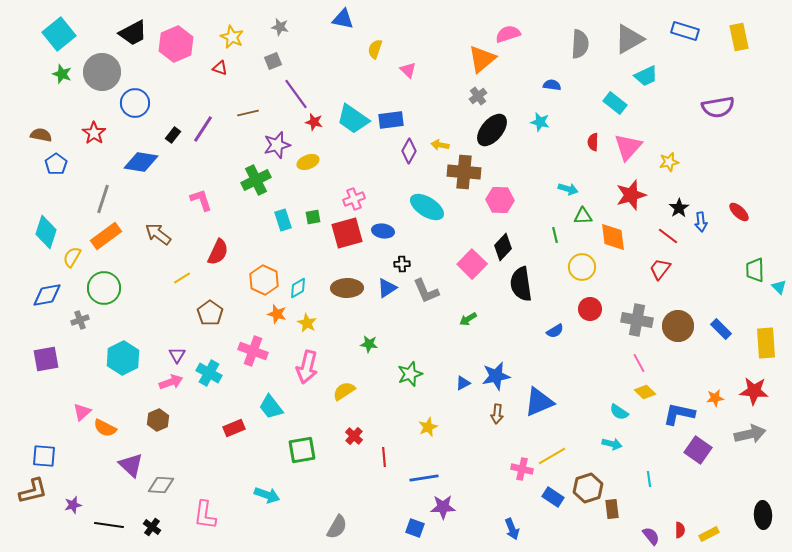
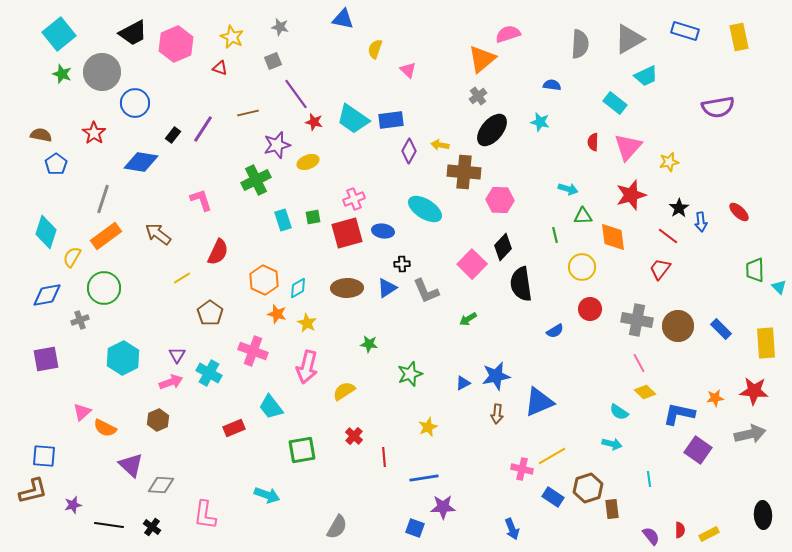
cyan ellipse at (427, 207): moved 2 px left, 2 px down
